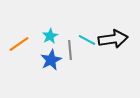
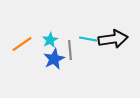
cyan star: moved 4 px down
cyan line: moved 1 px right, 1 px up; rotated 18 degrees counterclockwise
orange line: moved 3 px right
blue star: moved 3 px right, 1 px up
